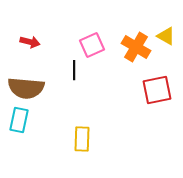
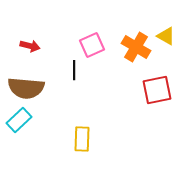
red arrow: moved 4 px down
cyan rectangle: rotated 35 degrees clockwise
